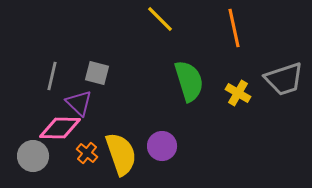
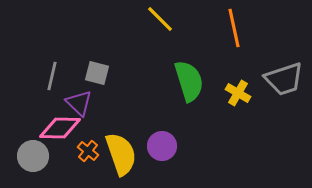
orange cross: moved 1 px right, 2 px up
